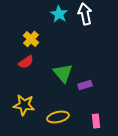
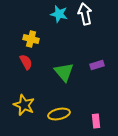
cyan star: rotated 18 degrees counterclockwise
yellow cross: rotated 28 degrees counterclockwise
red semicircle: rotated 84 degrees counterclockwise
green triangle: moved 1 px right, 1 px up
purple rectangle: moved 12 px right, 20 px up
yellow star: rotated 15 degrees clockwise
yellow ellipse: moved 1 px right, 3 px up
